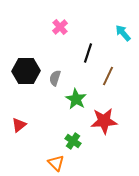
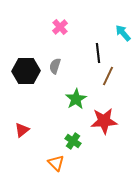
black line: moved 10 px right; rotated 24 degrees counterclockwise
gray semicircle: moved 12 px up
green star: rotated 10 degrees clockwise
red triangle: moved 3 px right, 5 px down
